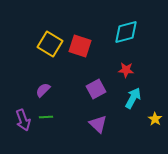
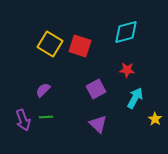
red star: moved 1 px right
cyan arrow: moved 2 px right
